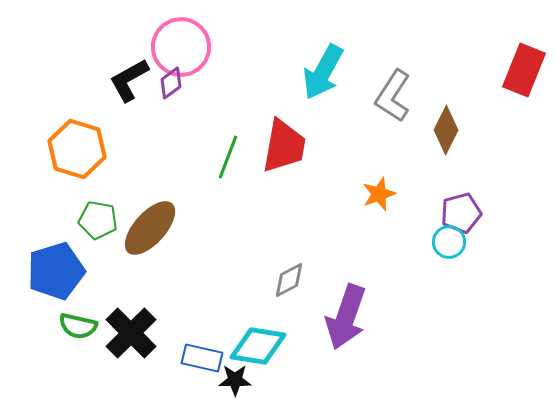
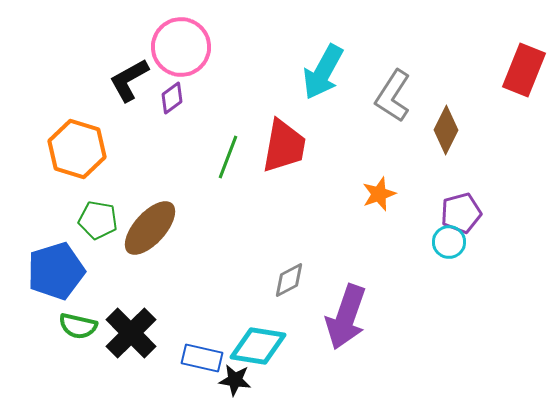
purple diamond: moved 1 px right, 15 px down
black star: rotated 8 degrees clockwise
